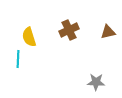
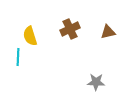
brown cross: moved 1 px right, 1 px up
yellow semicircle: moved 1 px right, 1 px up
cyan line: moved 2 px up
